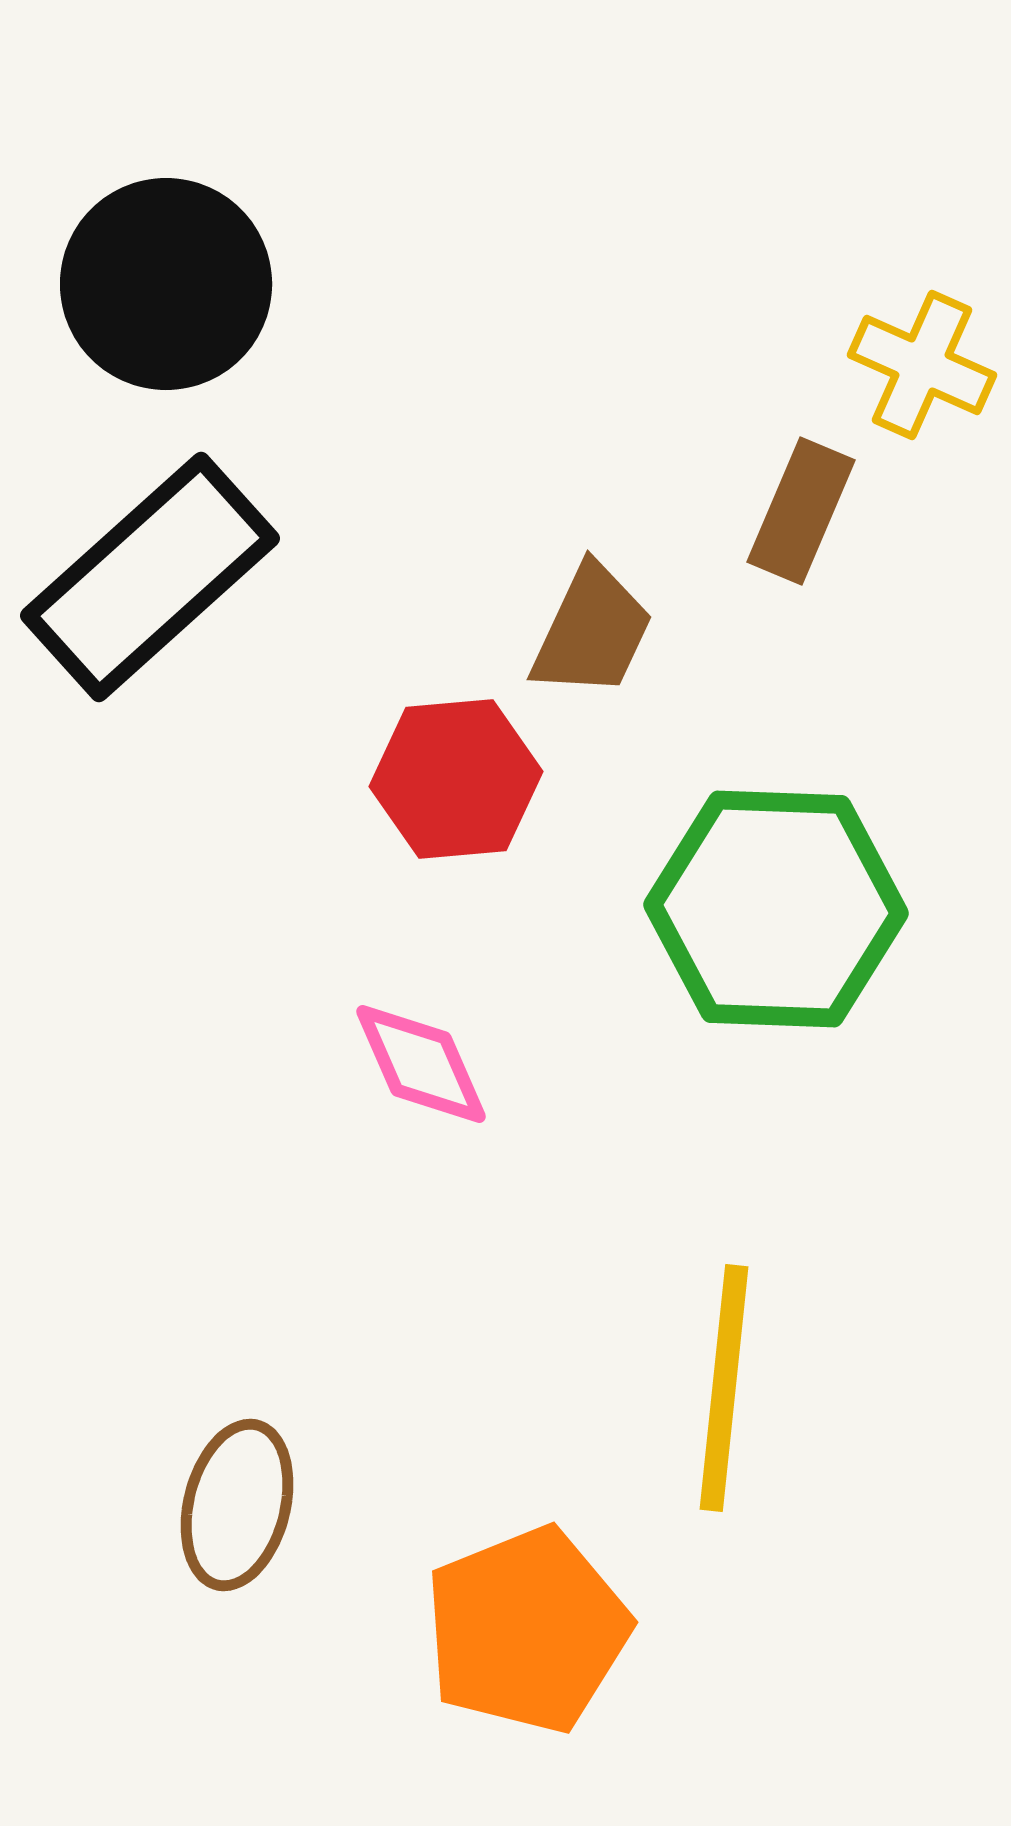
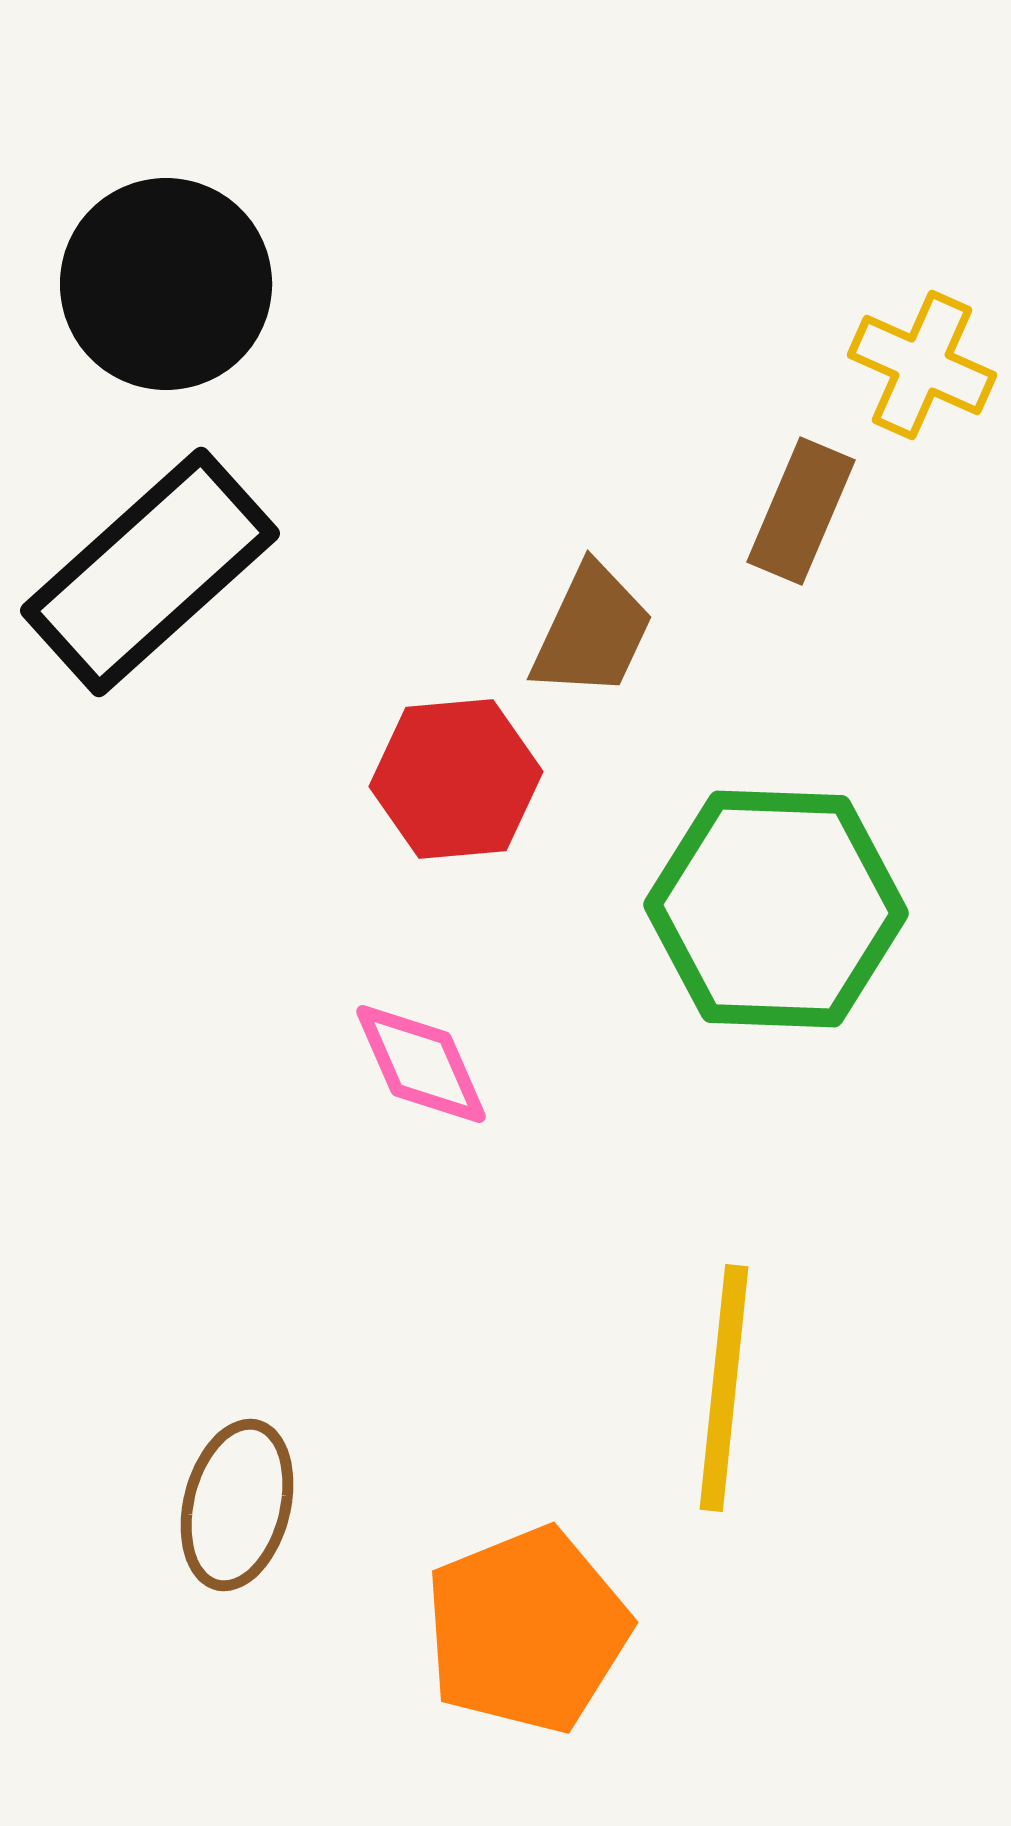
black rectangle: moved 5 px up
